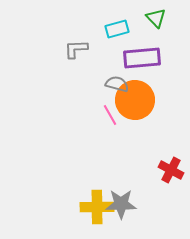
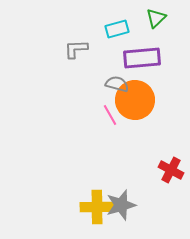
green triangle: rotated 30 degrees clockwise
gray star: moved 1 px down; rotated 16 degrees counterclockwise
